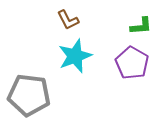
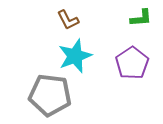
green L-shape: moved 8 px up
purple pentagon: rotated 8 degrees clockwise
gray pentagon: moved 21 px right
